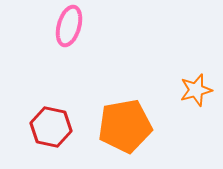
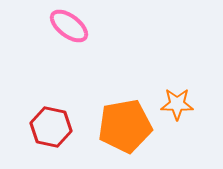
pink ellipse: rotated 69 degrees counterclockwise
orange star: moved 19 px left, 14 px down; rotated 16 degrees clockwise
